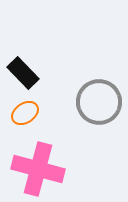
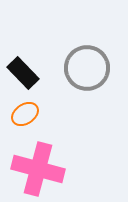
gray circle: moved 12 px left, 34 px up
orange ellipse: moved 1 px down
